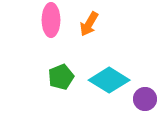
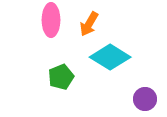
cyan diamond: moved 1 px right, 23 px up
